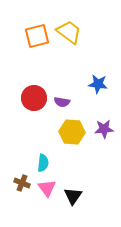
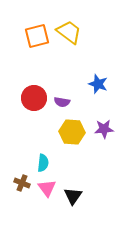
blue star: rotated 12 degrees clockwise
